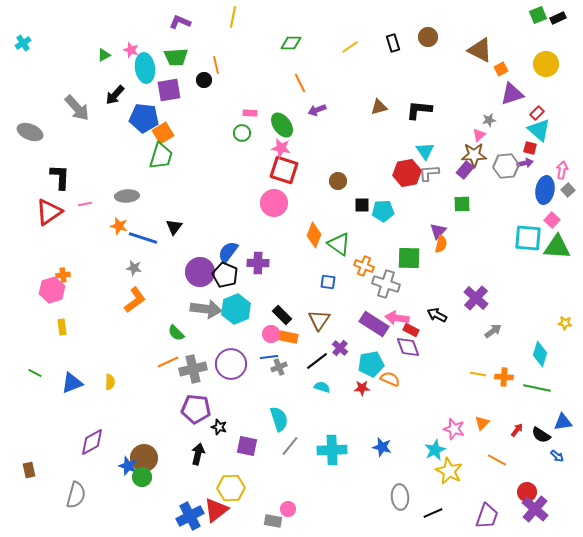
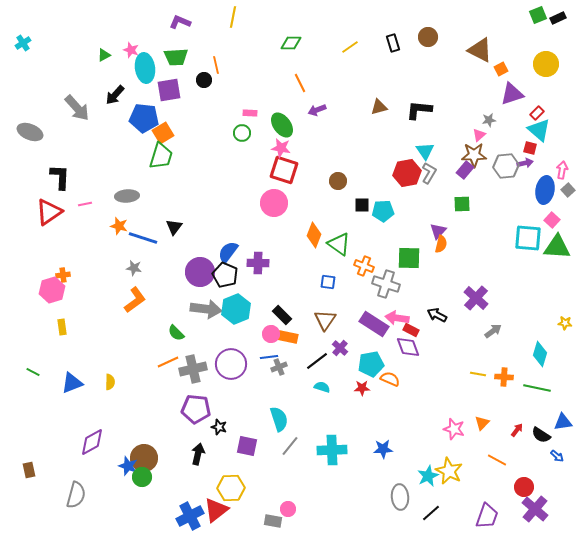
gray L-shape at (429, 173): rotated 125 degrees clockwise
brown triangle at (319, 320): moved 6 px right
green line at (35, 373): moved 2 px left, 1 px up
blue star at (382, 447): moved 1 px right, 2 px down; rotated 18 degrees counterclockwise
cyan star at (435, 450): moved 7 px left, 26 px down
red circle at (527, 492): moved 3 px left, 5 px up
black line at (433, 513): moved 2 px left; rotated 18 degrees counterclockwise
